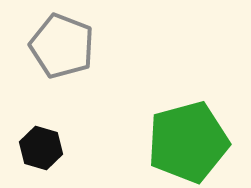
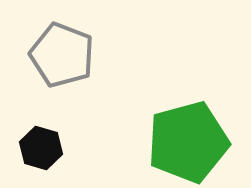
gray pentagon: moved 9 px down
